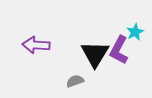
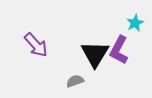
cyan star: moved 9 px up
purple arrow: rotated 136 degrees counterclockwise
